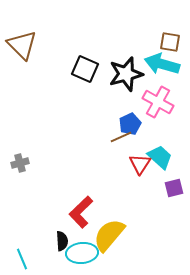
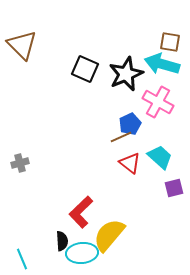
black star: rotated 8 degrees counterclockwise
red triangle: moved 10 px left, 1 px up; rotated 25 degrees counterclockwise
